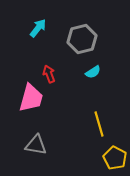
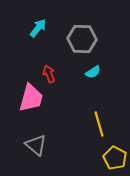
gray hexagon: rotated 16 degrees clockwise
gray triangle: rotated 30 degrees clockwise
